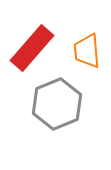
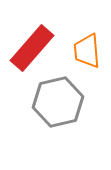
gray hexagon: moved 1 px right, 2 px up; rotated 9 degrees clockwise
